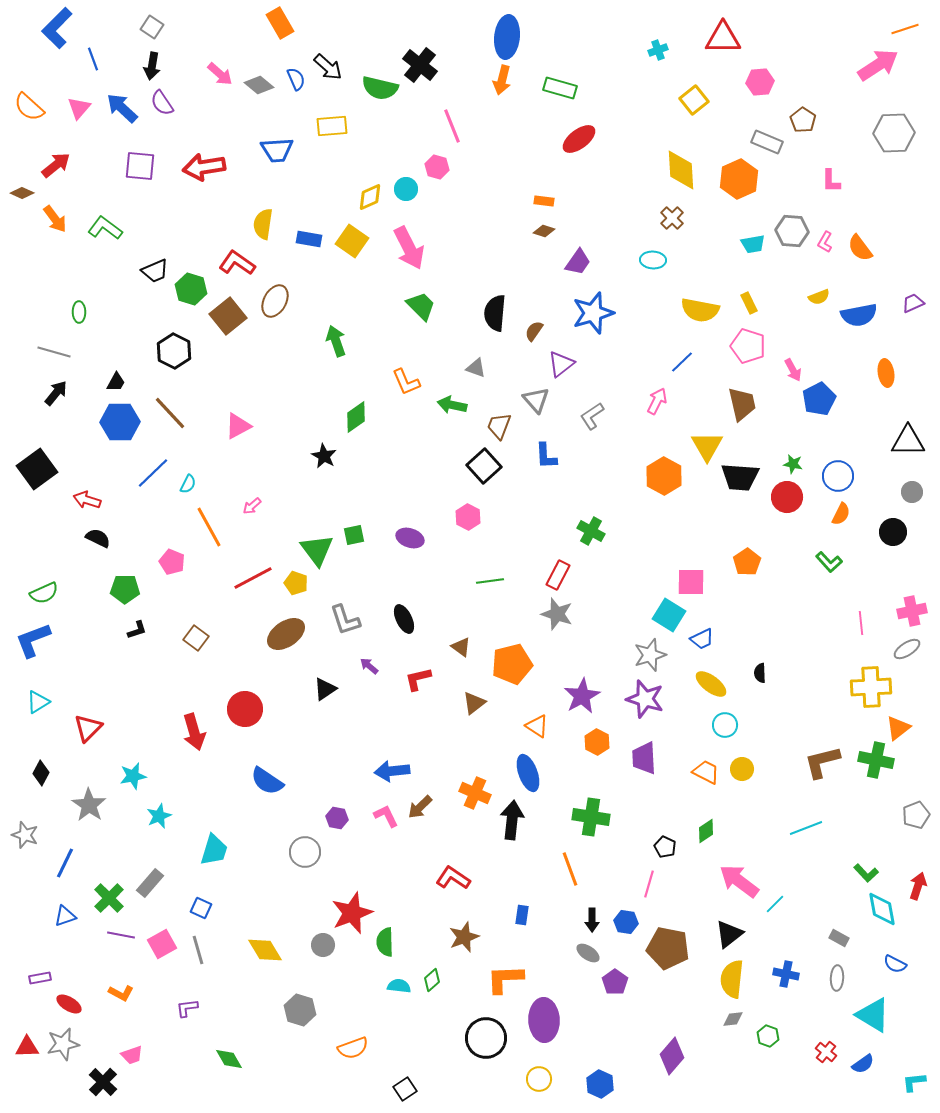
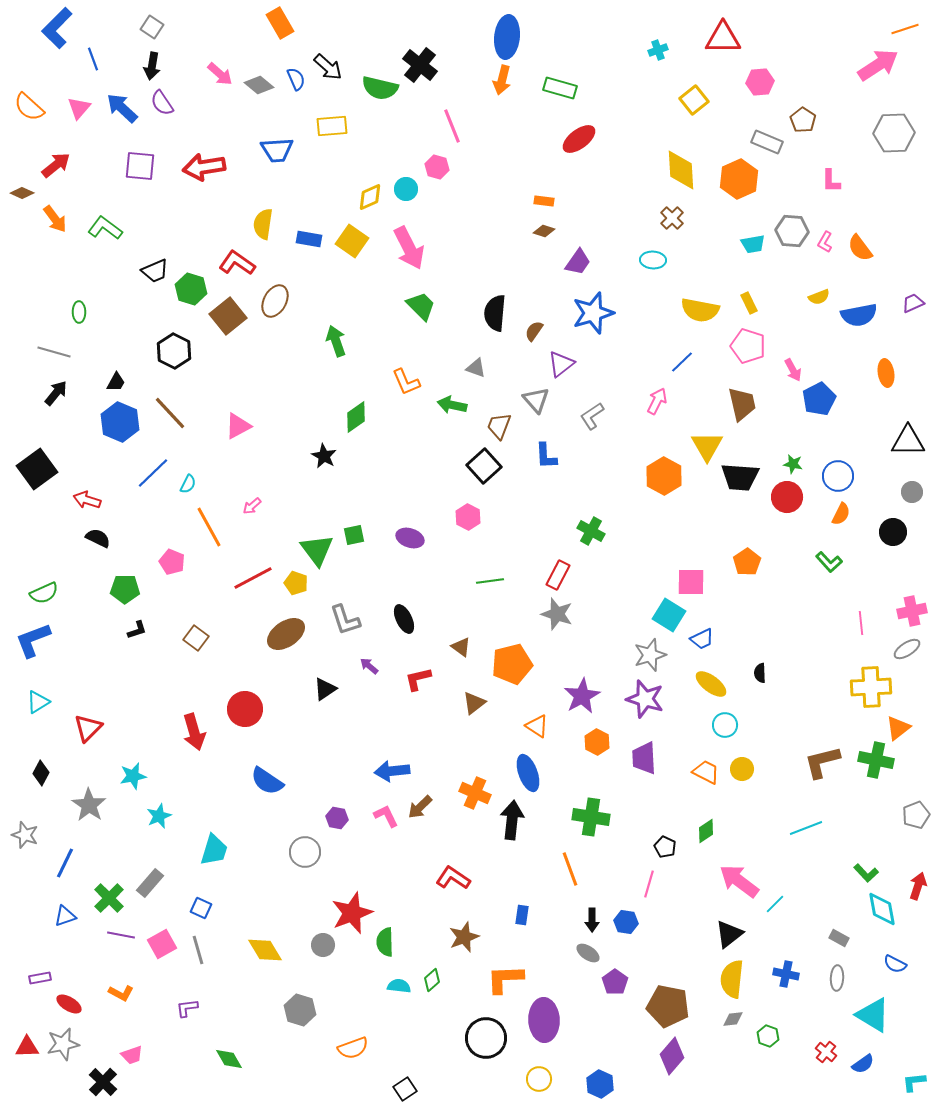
blue hexagon at (120, 422): rotated 24 degrees clockwise
brown pentagon at (668, 948): moved 58 px down
